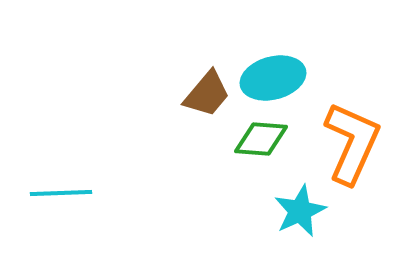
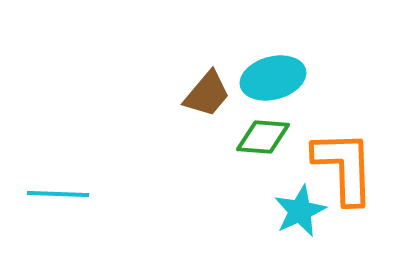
green diamond: moved 2 px right, 2 px up
orange L-shape: moved 8 px left, 24 px down; rotated 26 degrees counterclockwise
cyan line: moved 3 px left, 1 px down; rotated 4 degrees clockwise
